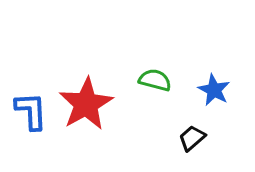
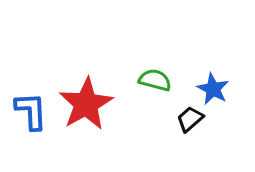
blue star: moved 1 px left, 1 px up
black trapezoid: moved 2 px left, 19 px up
